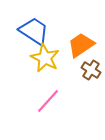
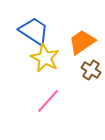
orange trapezoid: moved 1 px right, 3 px up
